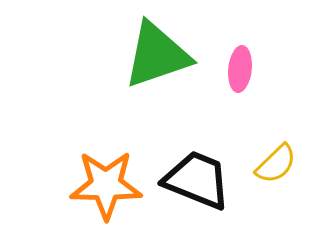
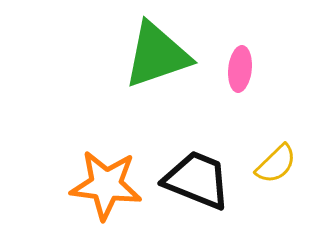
orange star: rotated 6 degrees clockwise
